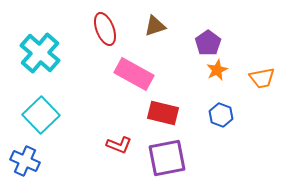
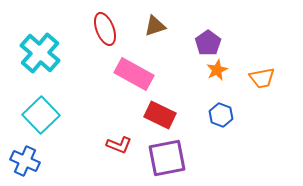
red rectangle: moved 3 px left, 2 px down; rotated 12 degrees clockwise
